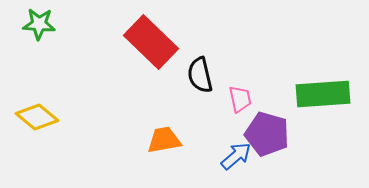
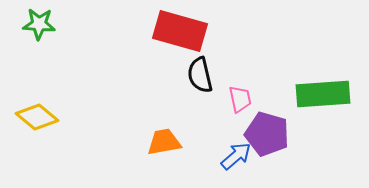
red rectangle: moved 29 px right, 11 px up; rotated 28 degrees counterclockwise
orange trapezoid: moved 2 px down
